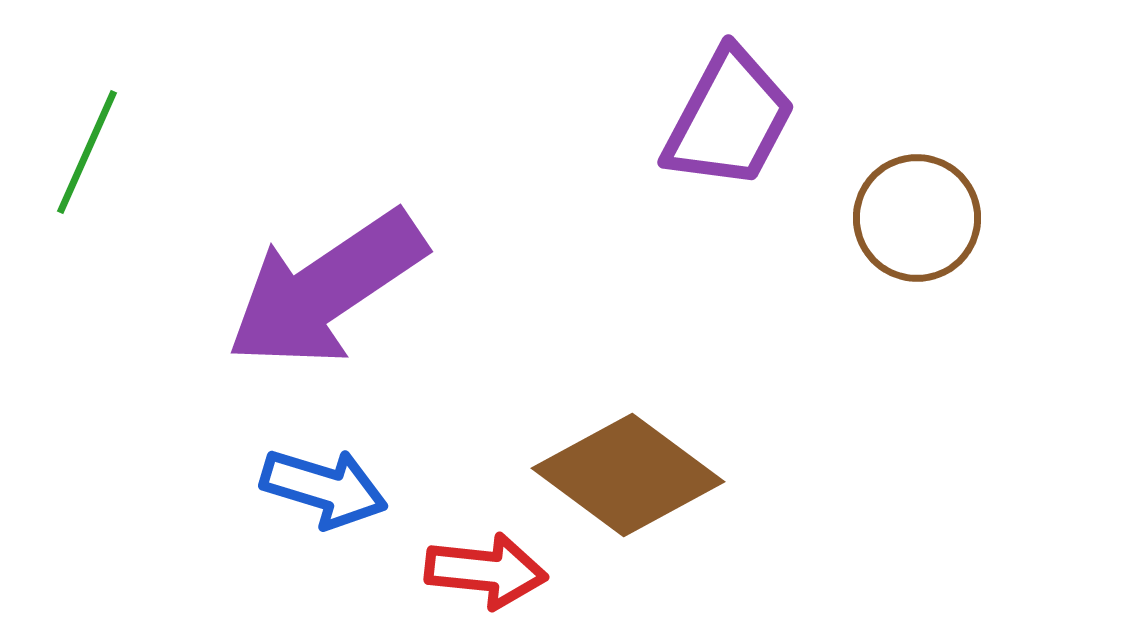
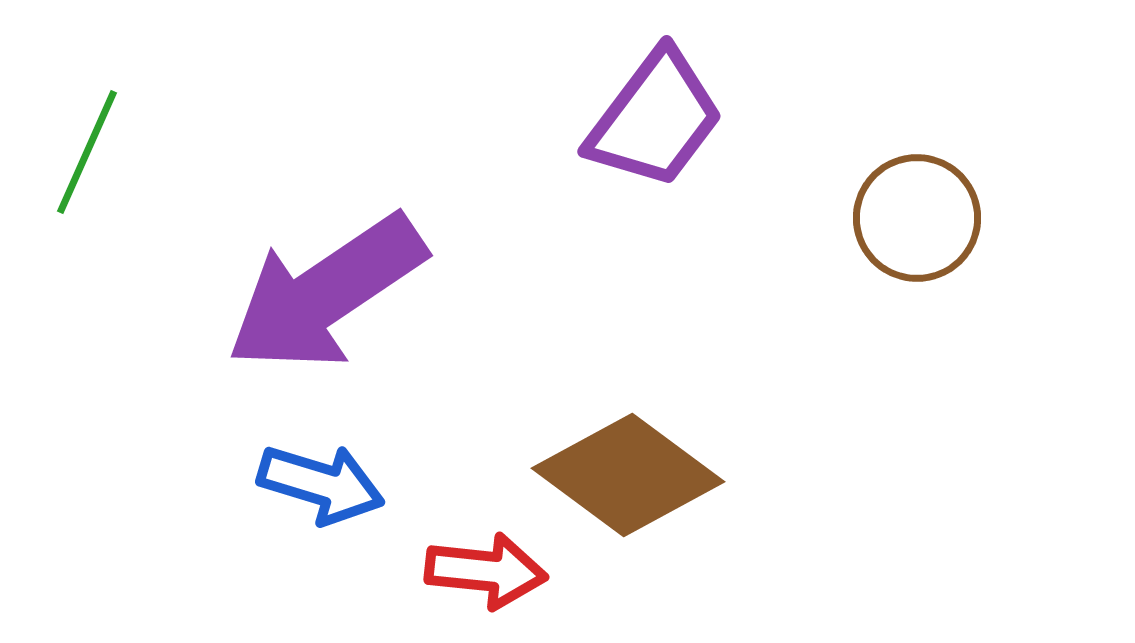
purple trapezoid: moved 74 px left; rotated 9 degrees clockwise
purple arrow: moved 4 px down
blue arrow: moved 3 px left, 4 px up
